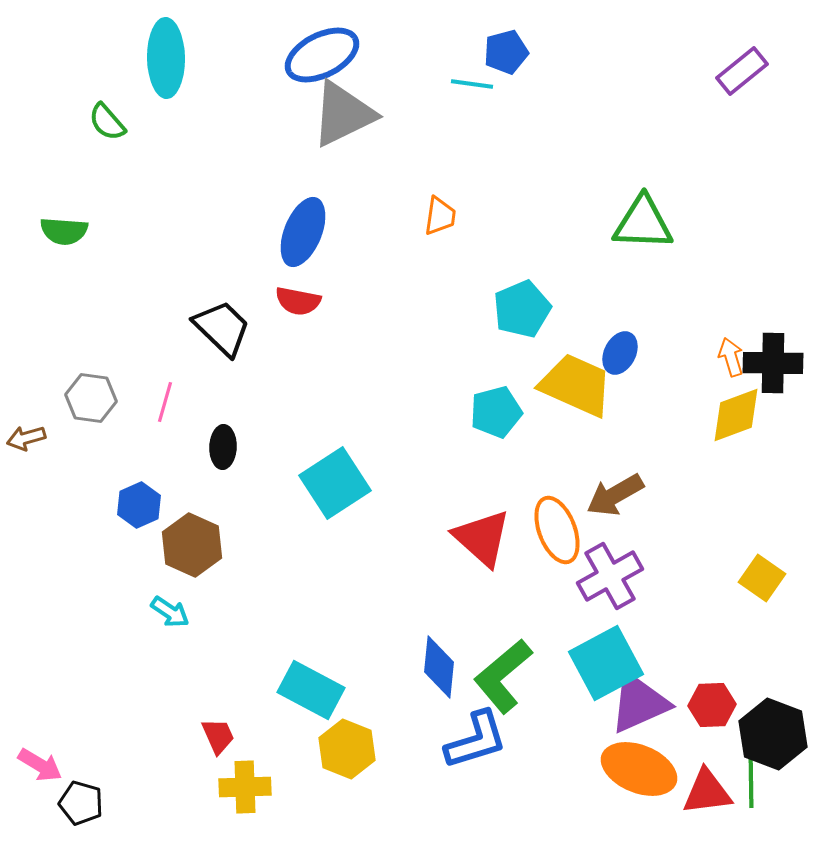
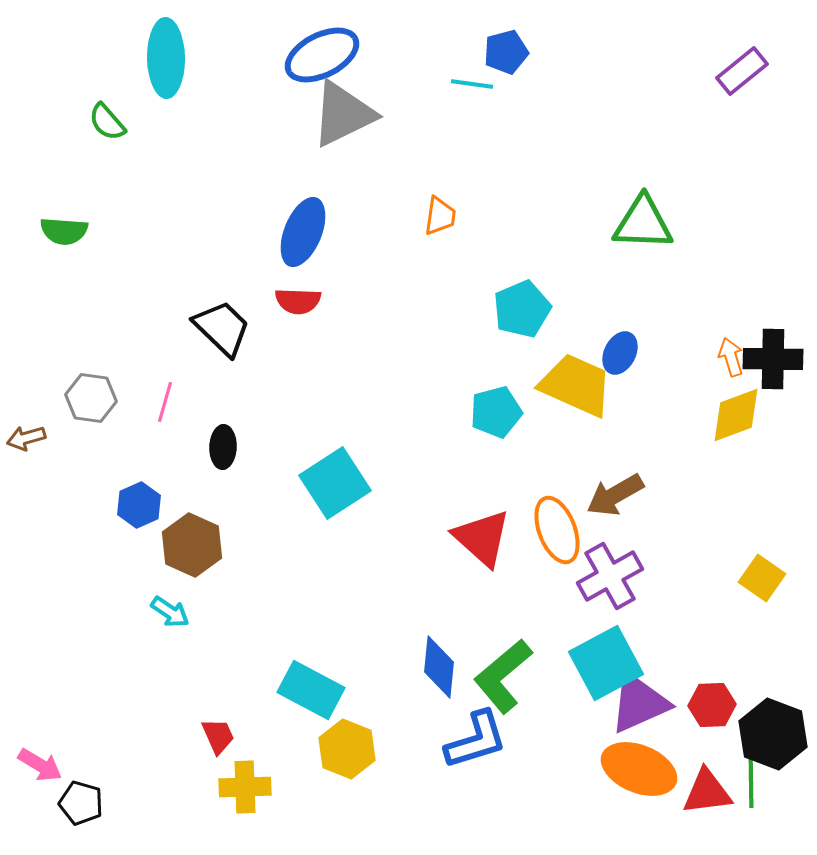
red semicircle at (298, 301): rotated 9 degrees counterclockwise
black cross at (773, 363): moved 4 px up
